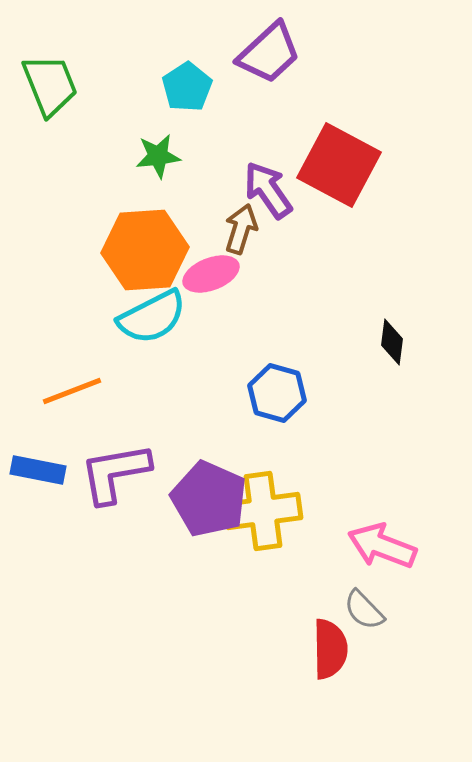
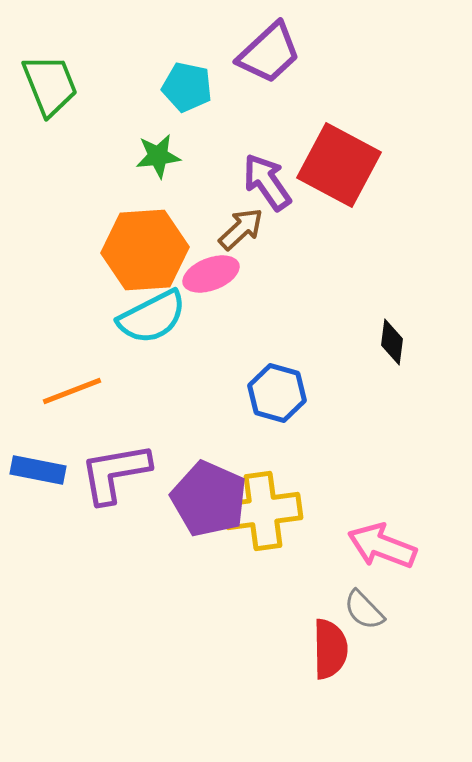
cyan pentagon: rotated 27 degrees counterclockwise
purple arrow: moved 1 px left, 8 px up
brown arrow: rotated 30 degrees clockwise
